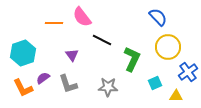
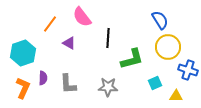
blue semicircle: moved 2 px right, 3 px down; rotated 12 degrees clockwise
orange line: moved 4 px left, 1 px down; rotated 54 degrees counterclockwise
black line: moved 6 px right, 2 px up; rotated 66 degrees clockwise
purple triangle: moved 3 px left, 12 px up; rotated 24 degrees counterclockwise
green L-shape: rotated 50 degrees clockwise
blue cross: moved 2 px up; rotated 36 degrees counterclockwise
purple semicircle: rotated 128 degrees clockwise
gray L-shape: rotated 15 degrees clockwise
orange L-shape: rotated 130 degrees counterclockwise
